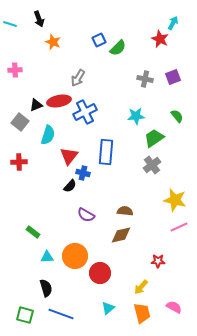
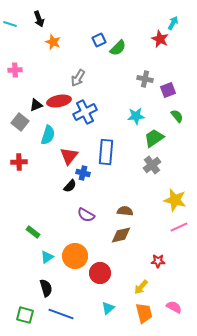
purple square at (173, 77): moved 5 px left, 13 px down
cyan triangle at (47, 257): rotated 32 degrees counterclockwise
orange trapezoid at (142, 313): moved 2 px right
